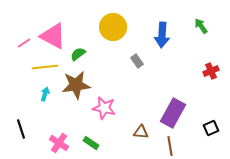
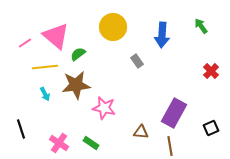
pink triangle: moved 3 px right; rotated 12 degrees clockwise
pink line: moved 1 px right
red cross: rotated 21 degrees counterclockwise
cyan arrow: rotated 136 degrees clockwise
purple rectangle: moved 1 px right
